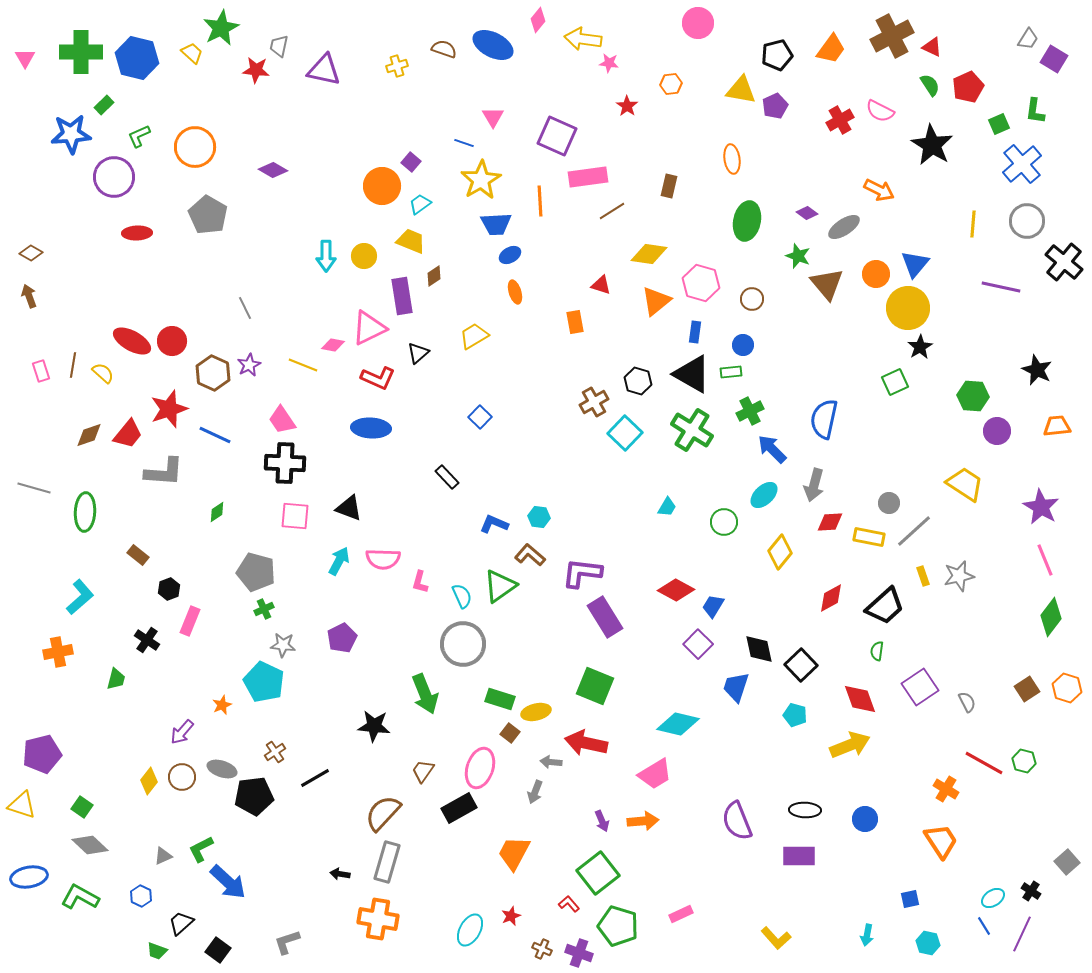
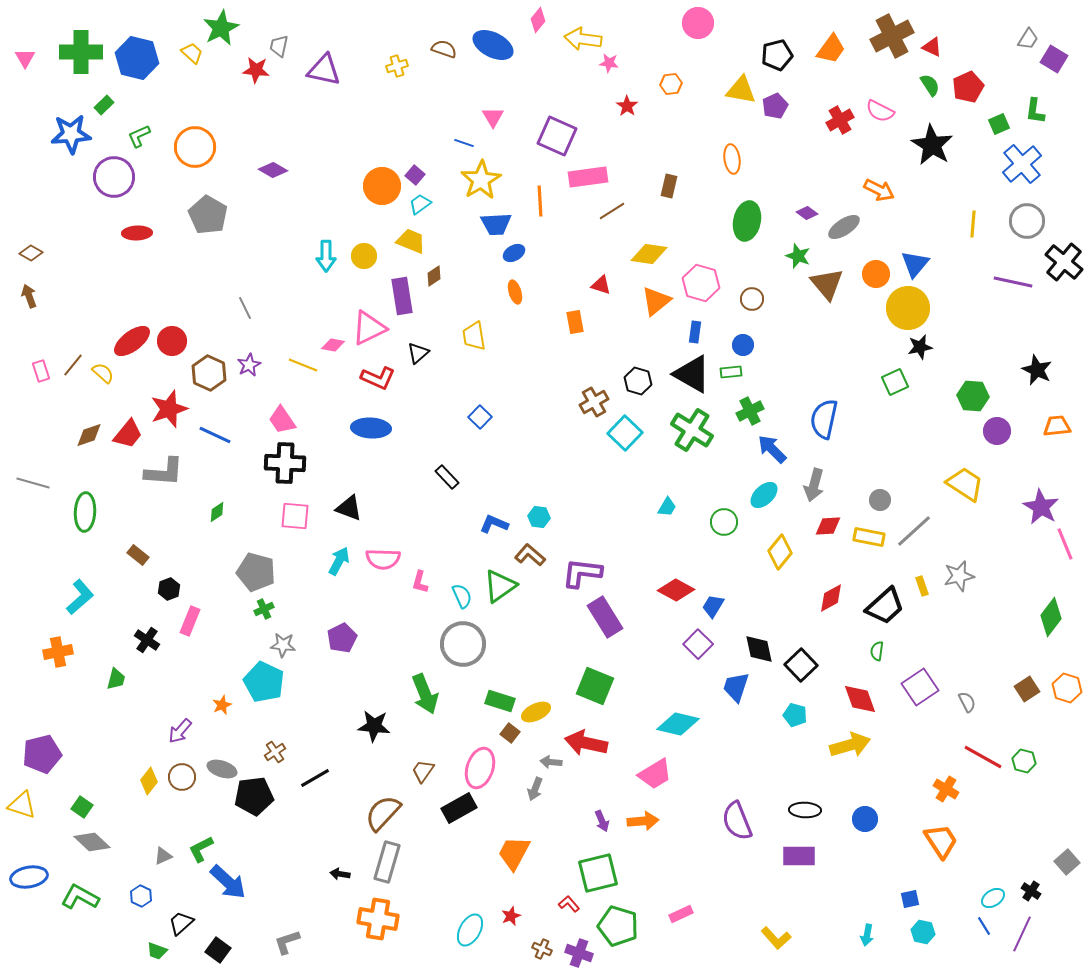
purple square at (411, 162): moved 4 px right, 13 px down
blue ellipse at (510, 255): moved 4 px right, 2 px up
purple line at (1001, 287): moved 12 px right, 5 px up
yellow trapezoid at (474, 336): rotated 68 degrees counterclockwise
red ellipse at (132, 341): rotated 66 degrees counterclockwise
black star at (920, 347): rotated 20 degrees clockwise
brown line at (73, 365): rotated 30 degrees clockwise
brown hexagon at (213, 373): moved 4 px left
gray line at (34, 488): moved 1 px left, 5 px up
gray circle at (889, 503): moved 9 px left, 3 px up
red diamond at (830, 522): moved 2 px left, 4 px down
pink line at (1045, 560): moved 20 px right, 16 px up
yellow rectangle at (923, 576): moved 1 px left, 10 px down
green rectangle at (500, 699): moved 2 px down
yellow ellipse at (536, 712): rotated 12 degrees counterclockwise
purple arrow at (182, 732): moved 2 px left, 1 px up
yellow arrow at (850, 745): rotated 6 degrees clockwise
red line at (984, 763): moved 1 px left, 6 px up
gray arrow at (535, 792): moved 3 px up
gray diamond at (90, 845): moved 2 px right, 3 px up
green square at (598, 873): rotated 24 degrees clockwise
cyan hexagon at (928, 943): moved 5 px left, 11 px up
